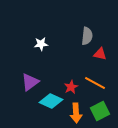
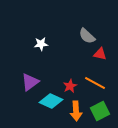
gray semicircle: rotated 126 degrees clockwise
red star: moved 1 px left, 1 px up
orange arrow: moved 2 px up
